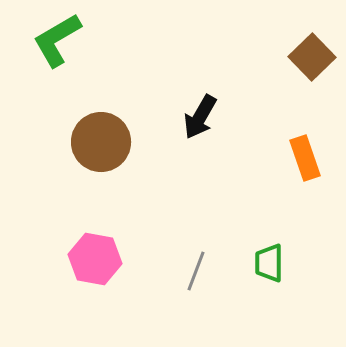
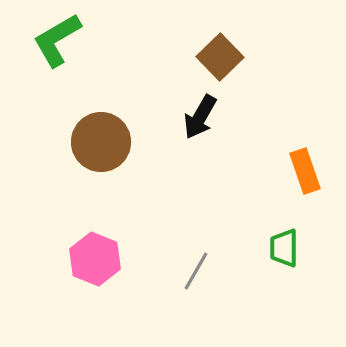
brown square: moved 92 px left
orange rectangle: moved 13 px down
pink hexagon: rotated 12 degrees clockwise
green trapezoid: moved 15 px right, 15 px up
gray line: rotated 9 degrees clockwise
